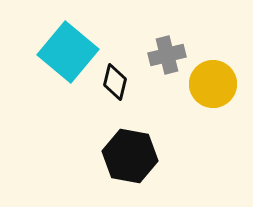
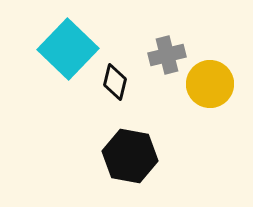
cyan square: moved 3 px up; rotated 4 degrees clockwise
yellow circle: moved 3 px left
